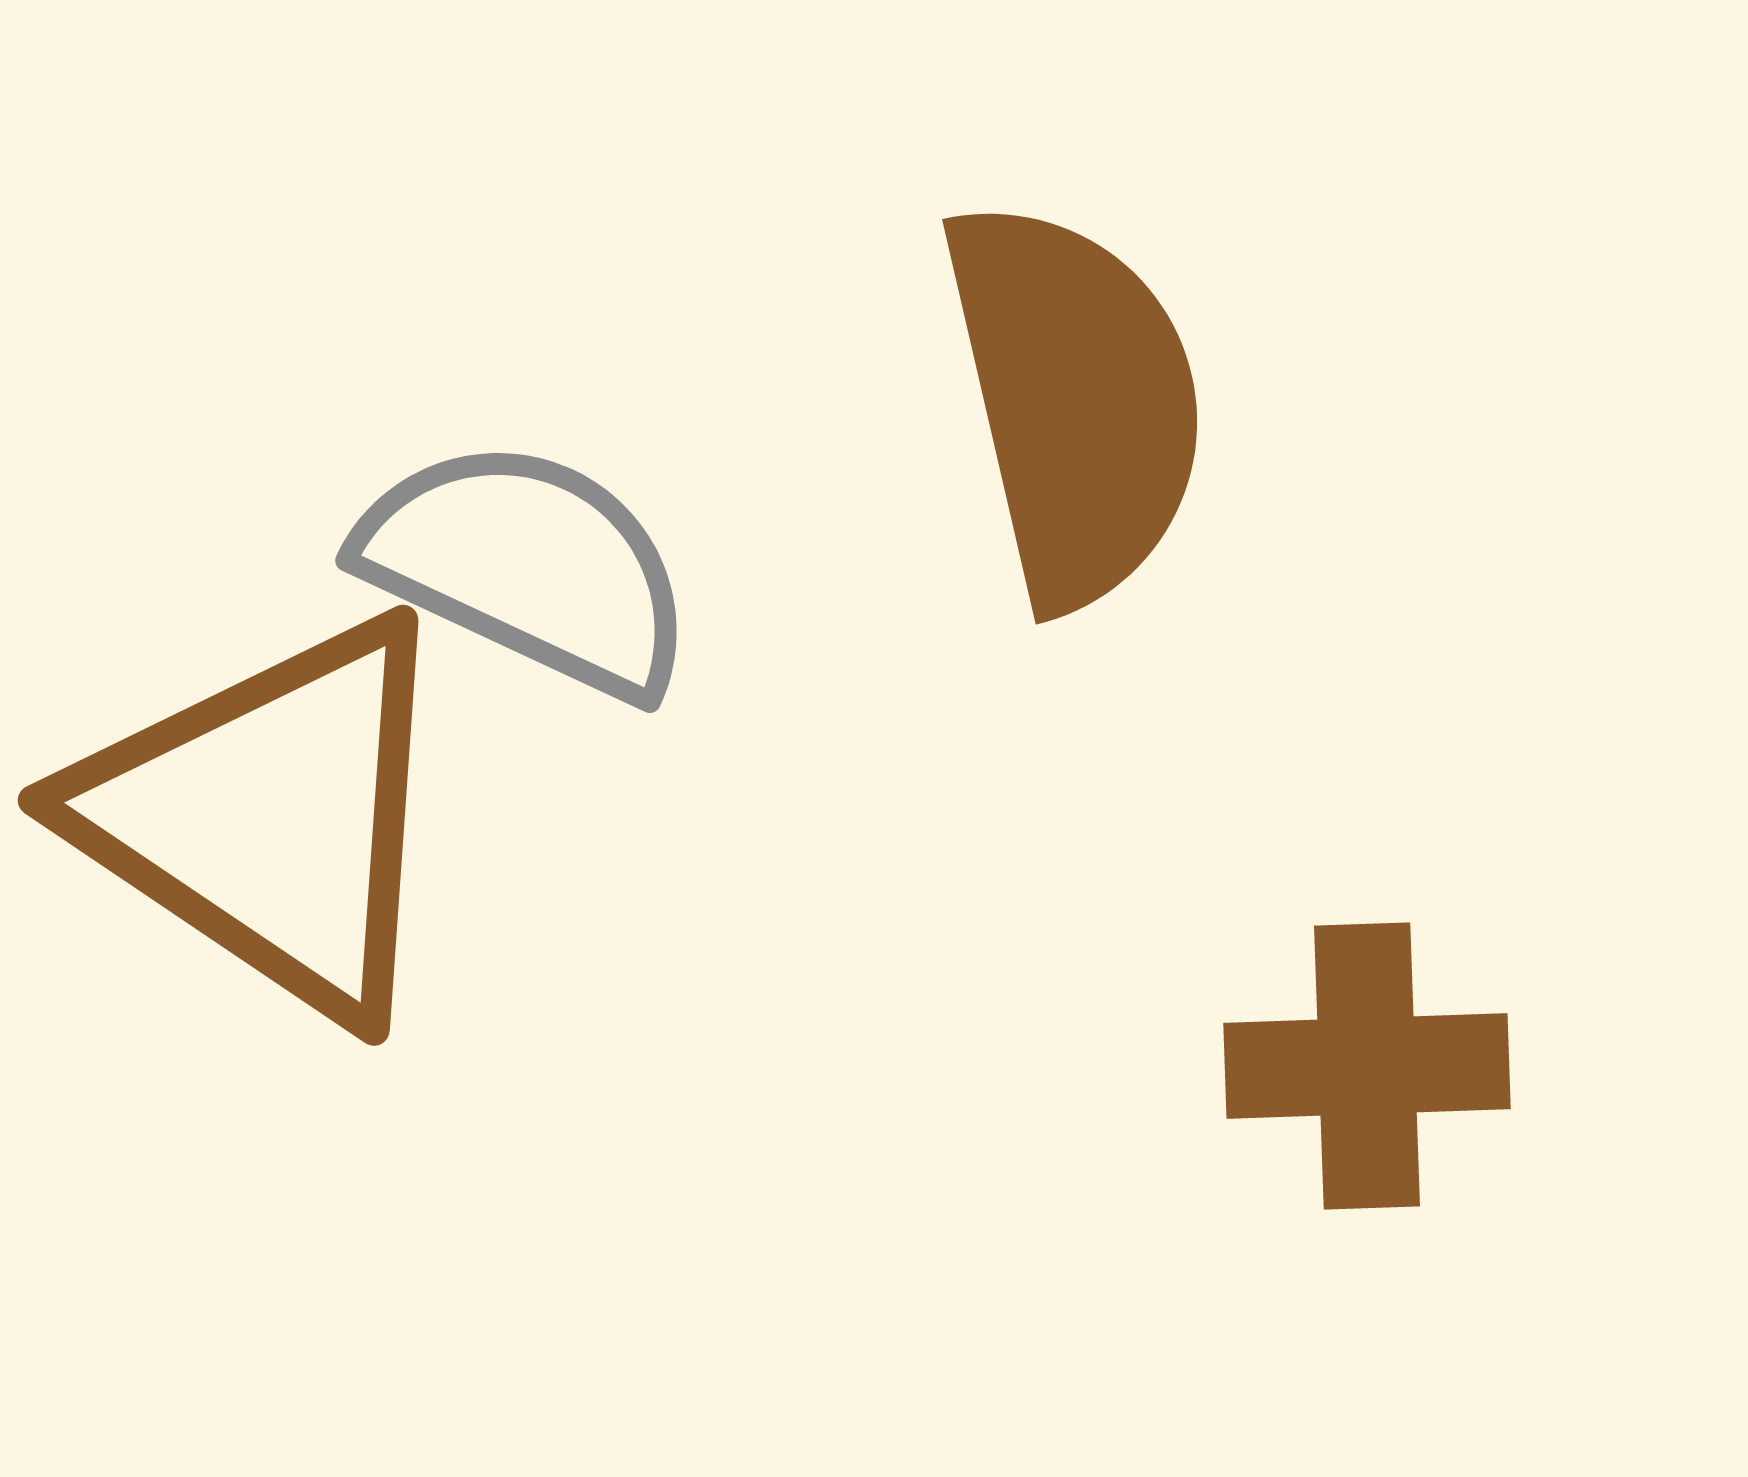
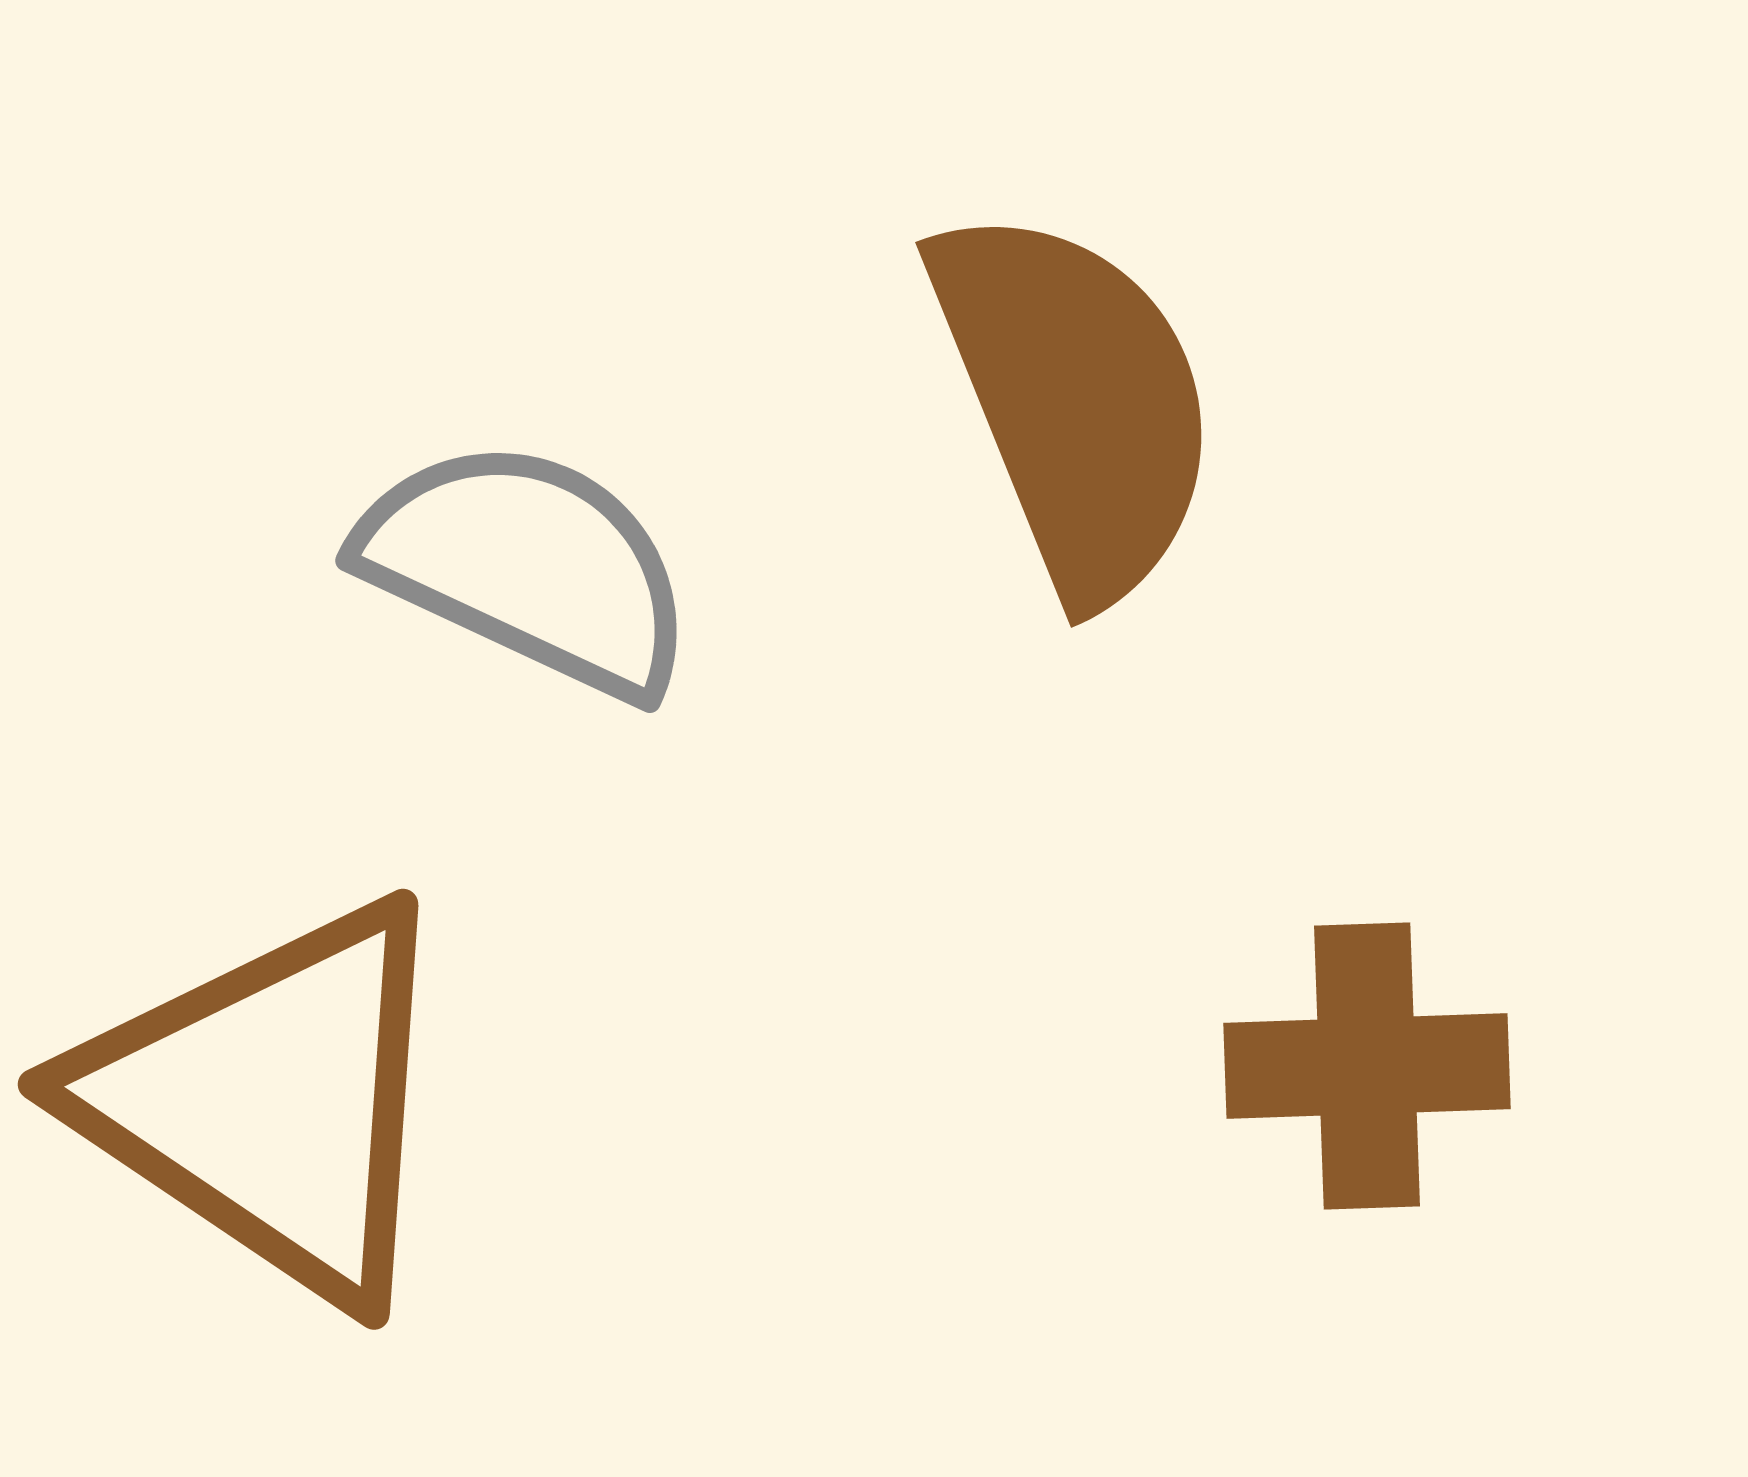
brown semicircle: rotated 9 degrees counterclockwise
brown triangle: moved 284 px down
